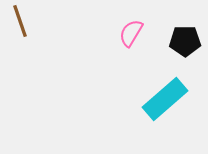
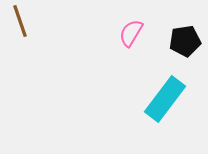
black pentagon: rotated 8 degrees counterclockwise
cyan rectangle: rotated 12 degrees counterclockwise
